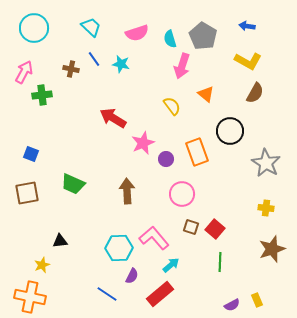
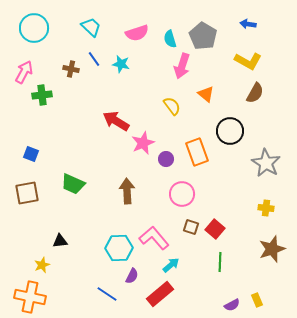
blue arrow at (247, 26): moved 1 px right, 2 px up
red arrow at (113, 118): moved 3 px right, 3 px down
